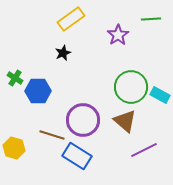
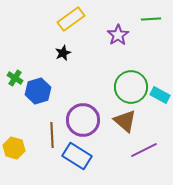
blue hexagon: rotated 15 degrees counterclockwise
brown line: rotated 70 degrees clockwise
